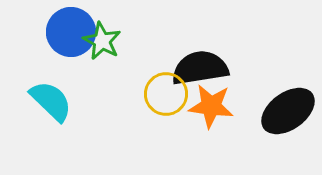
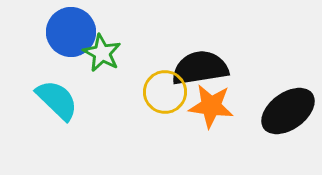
green star: moved 12 px down
yellow circle: moved 1 px left, 2 px up
cyan semicircle: moved 6 px right, 1 px up
